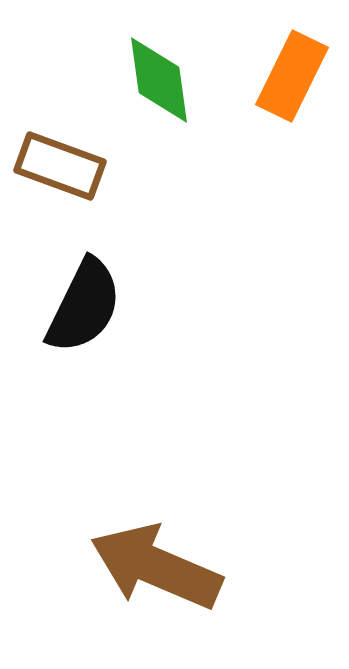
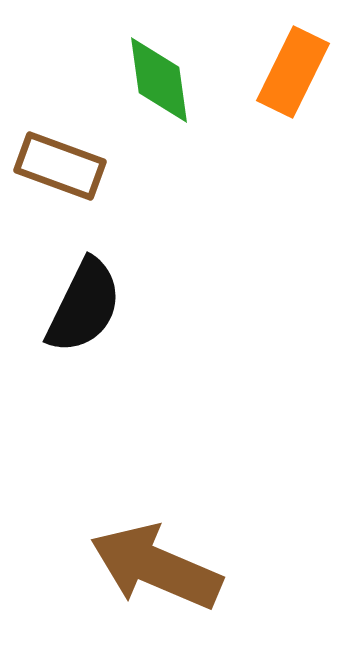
orange rectangle: moved 1 px right, 4 px up
